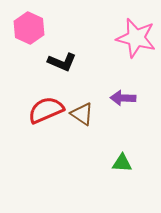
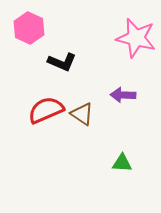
purple arrow: moved 3 px up
